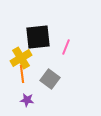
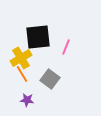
orange line: rotated 24 degrees counterclockwise
